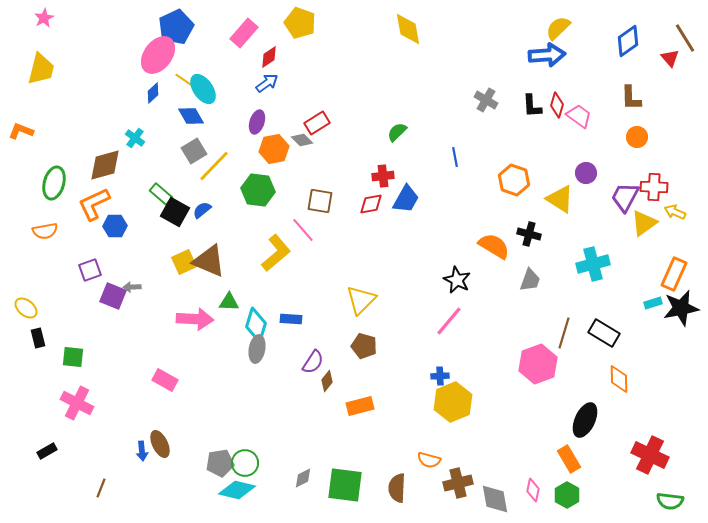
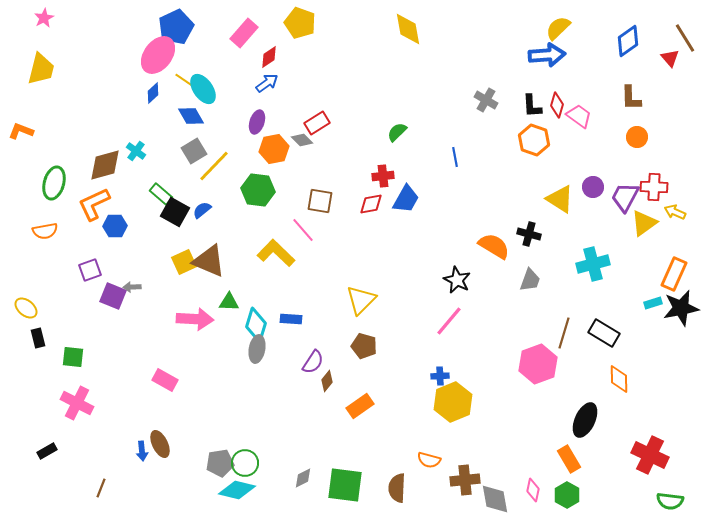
cyan cross at (135, 138): moved 1 px right, 13 px down
purple circle at (586, 173): moved 7 px right, 14 px down
orange hexagon at (514, 180): moved 20 px right, 40 px up
yellow L-shape at (276, 253): rotated 96 degrees counterclockwise
orange rectangle at (360, 406): rotated 20 degrees counterclockwise
brown cross at (458, 483): moved 7 px right, 3 px up; rotated 8 degrees clockwise
